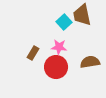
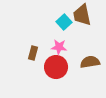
brown rectangle: rotated 16 degrees counterclockwise
